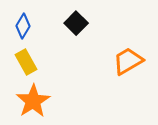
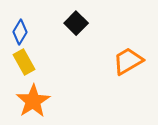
blue diamond: moved 3 px left, 6 px down
yellow rectangle: moved 2 px left
